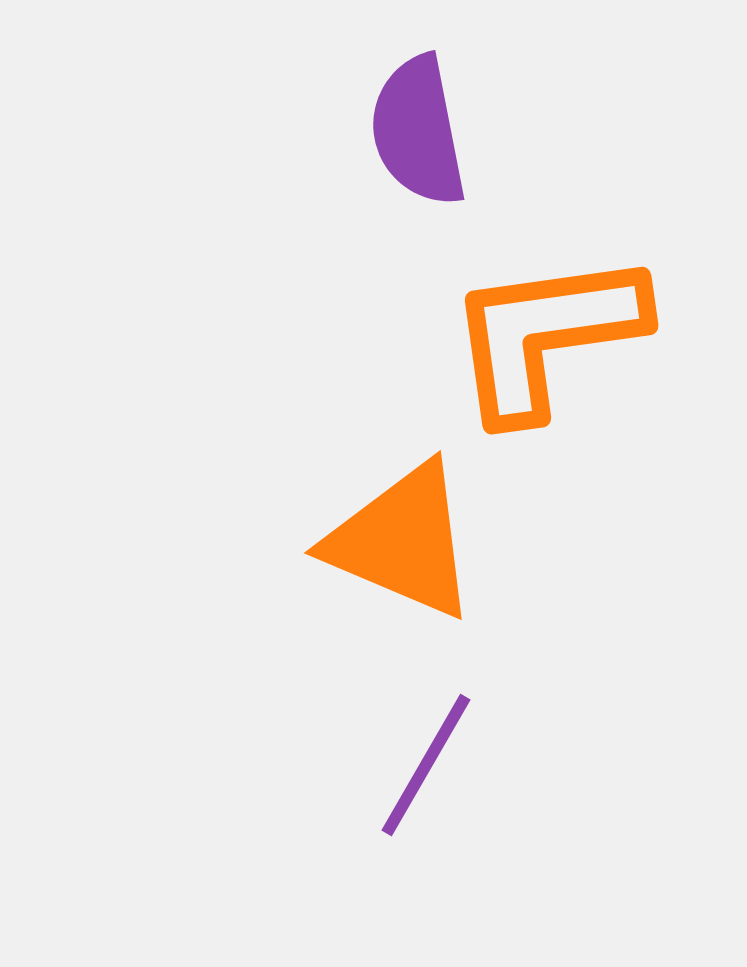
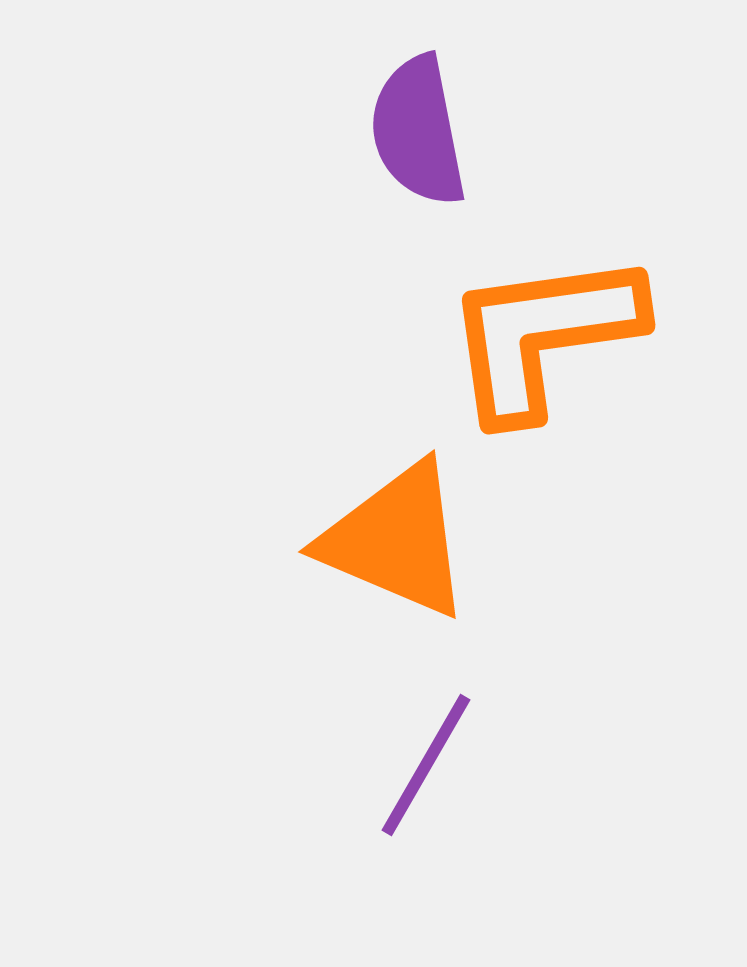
orange L-shape: moved 3 px left
orange triangle: moved 6 px left, 1 px up
